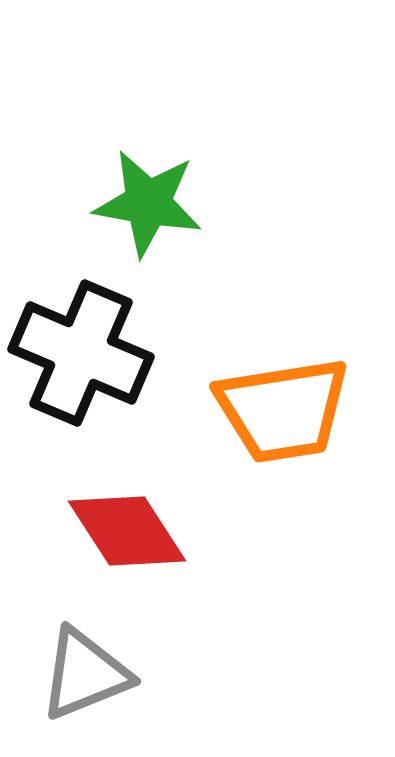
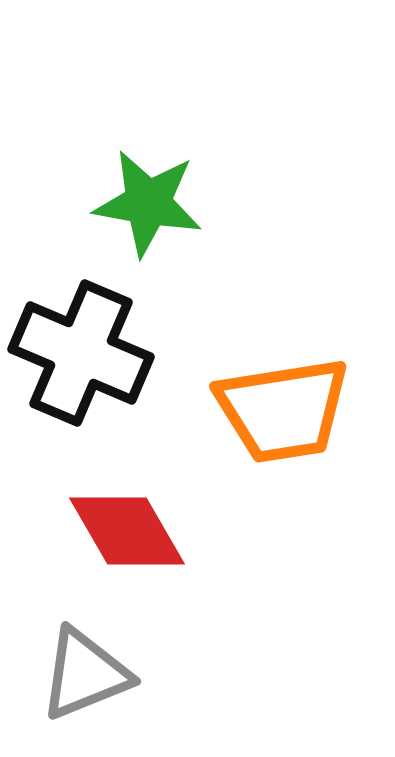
red diamond: rotated 3 degrees clockwise
